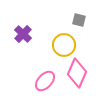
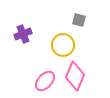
purple cross: rotated 24 degrees clockwise
yellow circle: moved 1 px left
pink diamond: moved 2 px left, 3 px down
